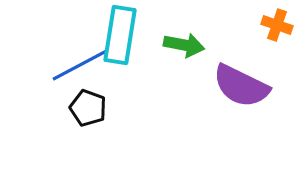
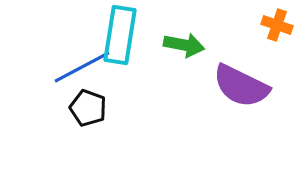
blue line: moved 2 px right, 2 px down
